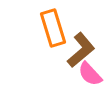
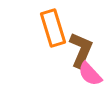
brown L-shape: rotated 27 degrees counterclockwise
